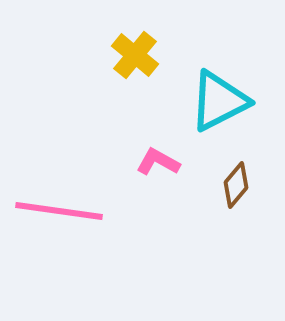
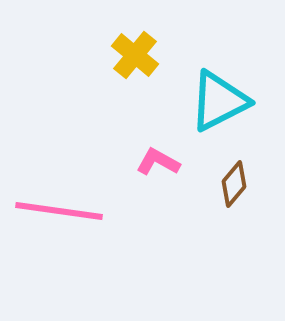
brown diamond: moved 2 px left, 1 px up
